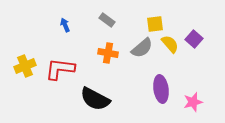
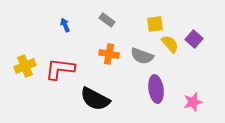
gray semicircle: moved 8 px down; rotated 60 degrees clockwise
orange cross: moved 1 px right, 1 px down
purple ellipse: moved 5 px left
